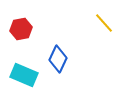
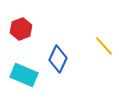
yellow line: moved 23 px down
red hexagon: rotated 10 degrees counterclockwise
